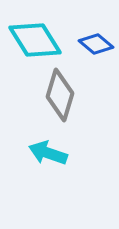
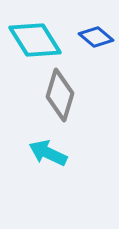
blue diamond: moved 7 px up
cyan arrow: rotated 6 degrees clockwise
